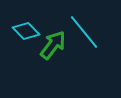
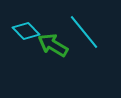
green arrow: rotated 96 degrees counterclockwise
